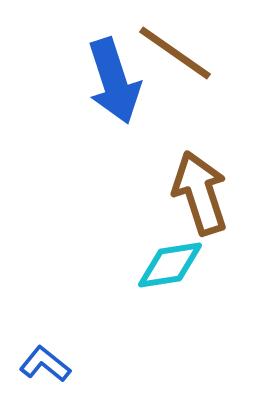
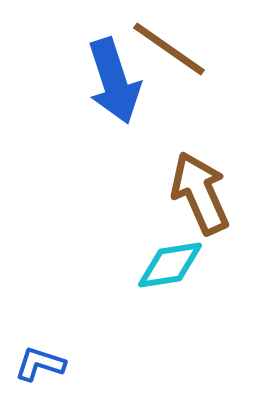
brown line: moved 6 px left, 4 px up
brown arrow: rotated 6 degrees counterclockwise
blue L-shape: moved 5 px left; rotated 21 degrees counterclockwise
